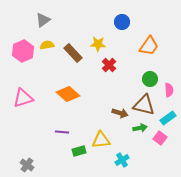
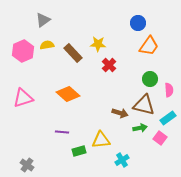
blue circle: moved 16 px right, 1 px down
